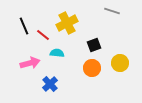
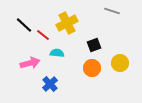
black line: moved 1 px up; rotated 24 degrees counterclockwise
